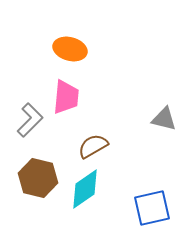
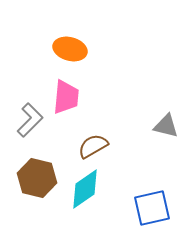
gray triangle: moved 2 px right, 7 px down
brown hexagon: moved 1 px left
